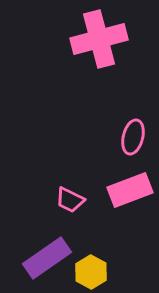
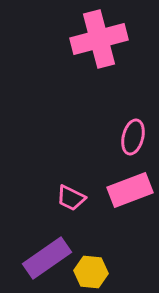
pink trapezoid: moved 1 px right, 2 px up
yellow hexagon: rotated 24 degrees counterclockwise
